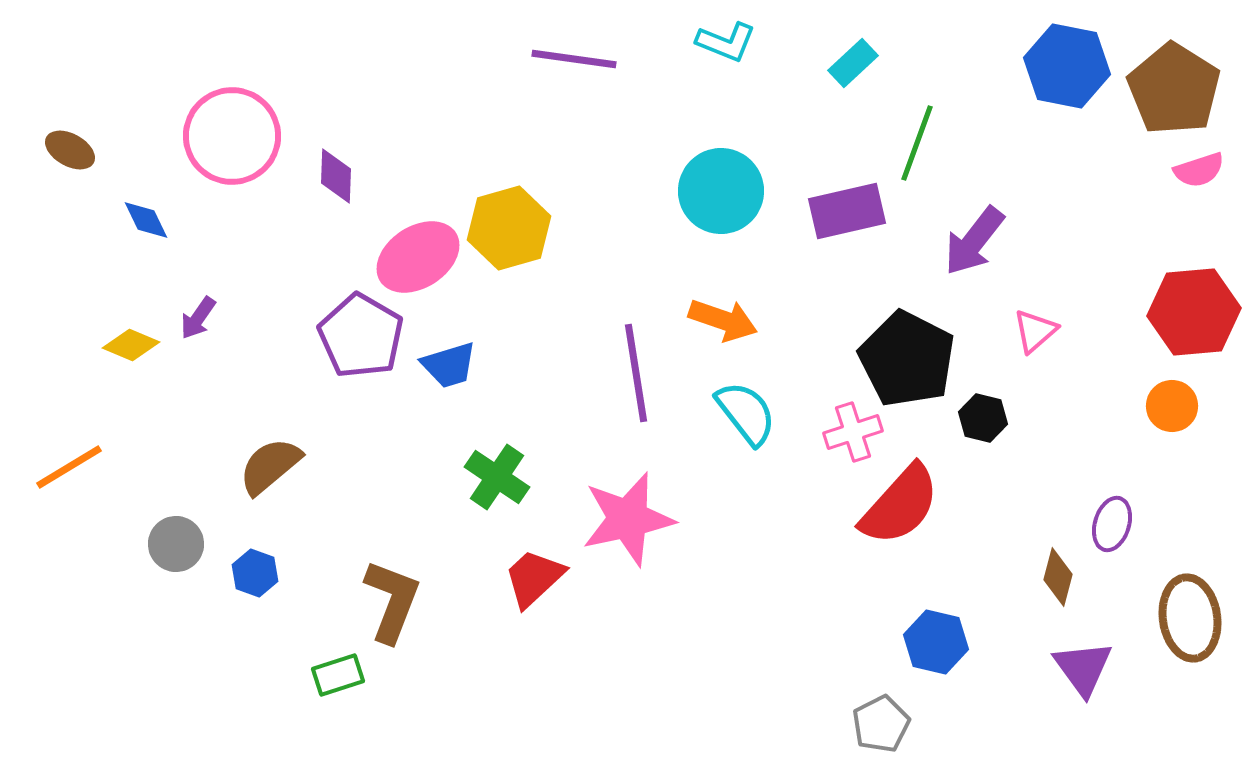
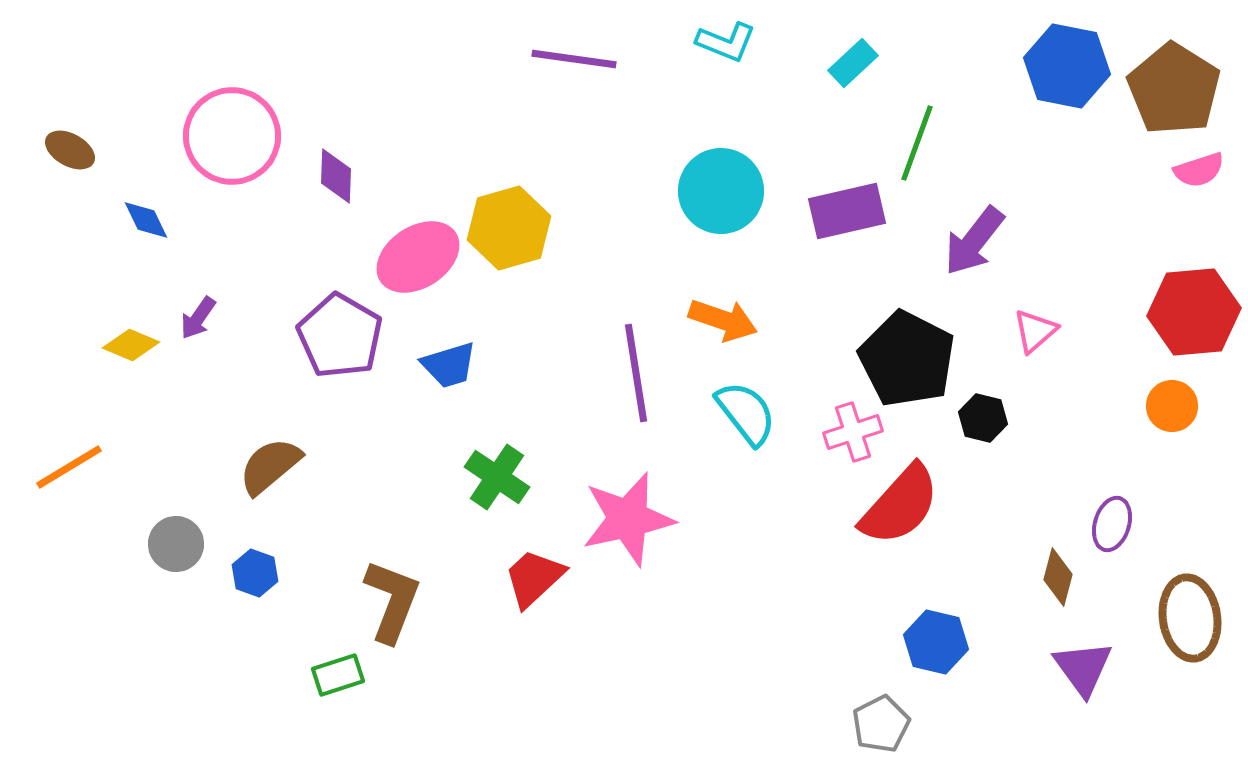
purple pentagon at (361, 336): moved 21 px left
